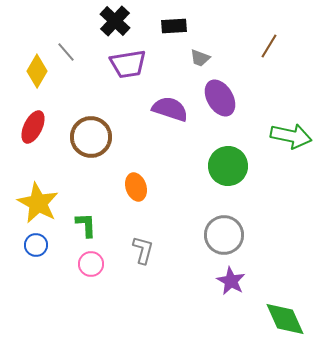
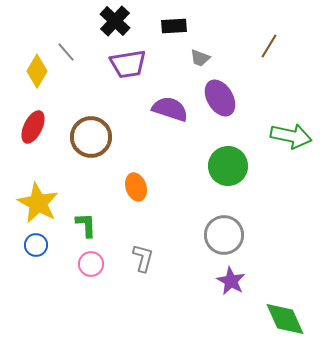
gray L-shape: moved 8 px down
